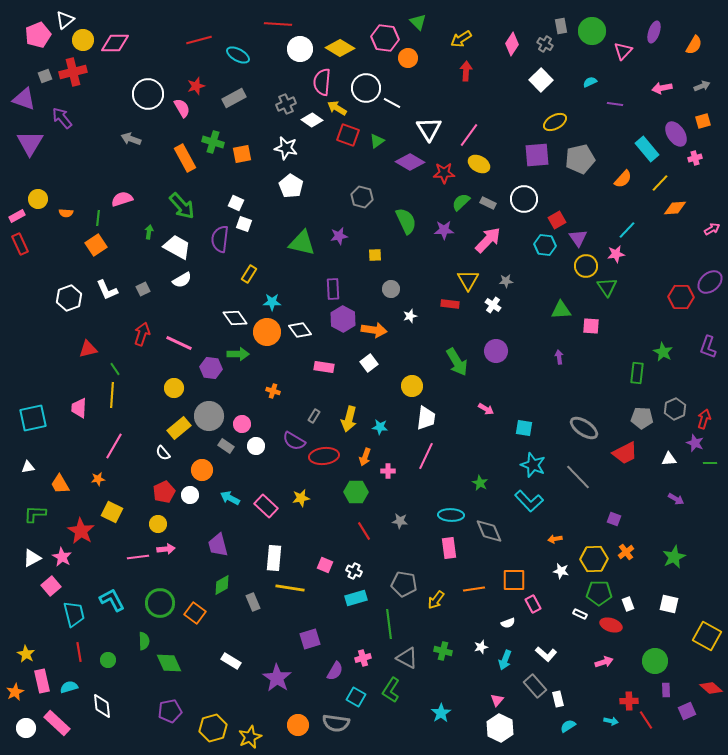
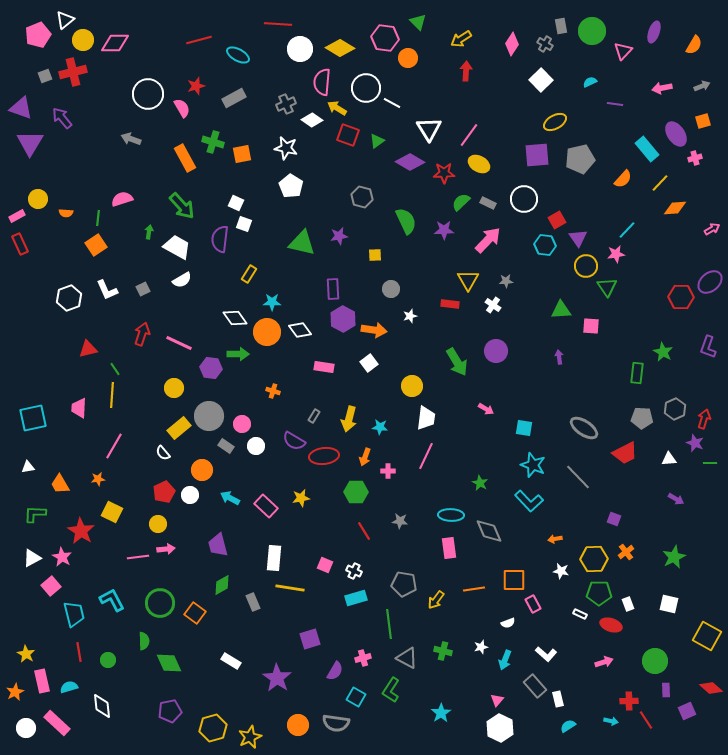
purple triangle at (24, 99): moved 3 px left, 9 px down
